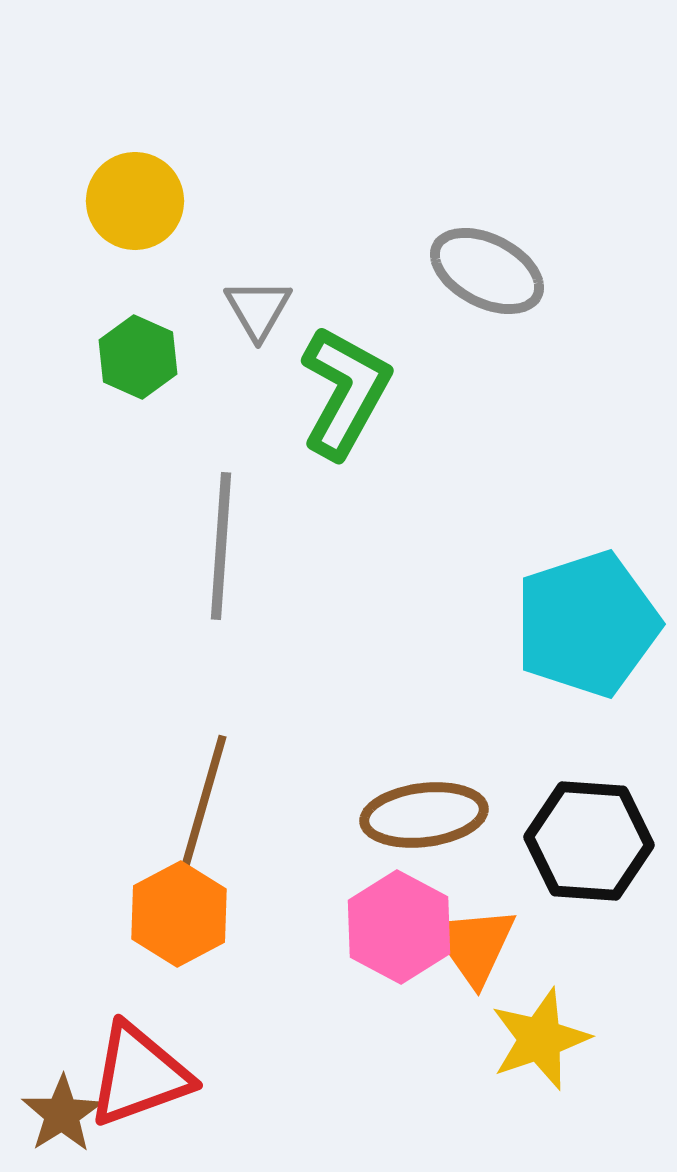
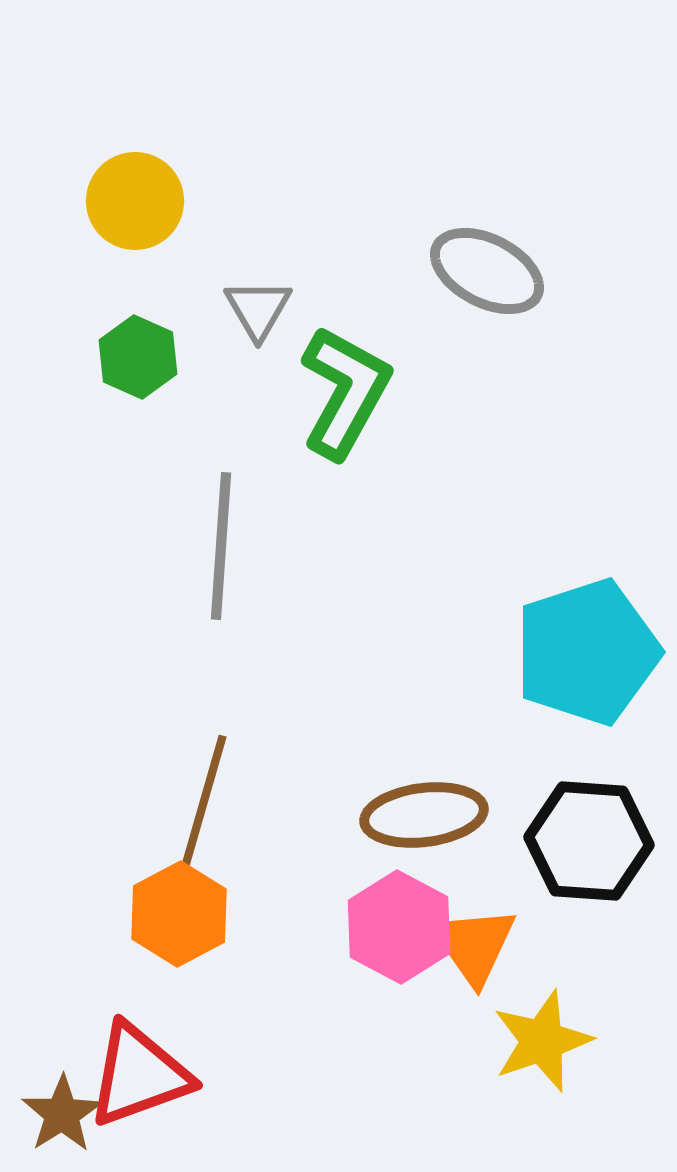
cyan pentagon: moved 28 px down
yellow star: moved 2 px right, 2 px down
